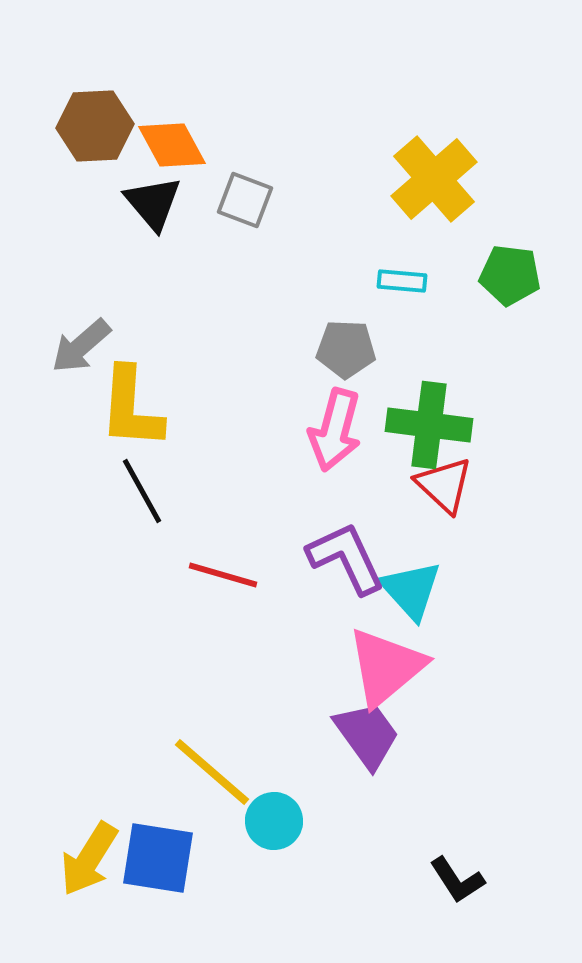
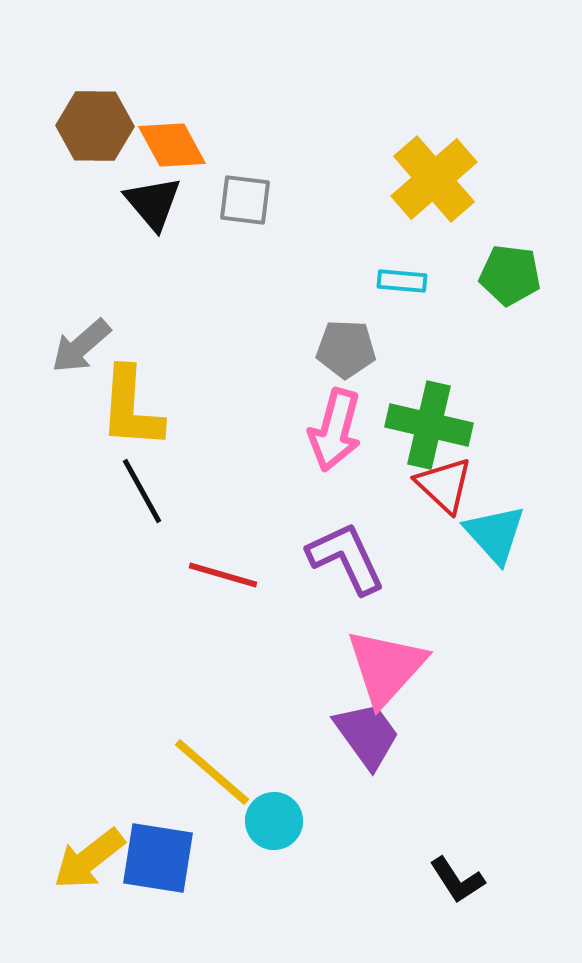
brown hexagon: rotated 4 degrees clockwise
gray square: rotated 14 degrees counterclockwise
green cross: rotated 6 degrees clockwise
cyan triangle: moved 84 px right, 56 px up
pink triangle: rotated 8 degrees counterclockwise
yellow arrow: rotated 20 degrees clockwise
